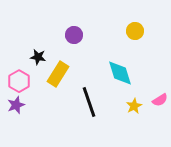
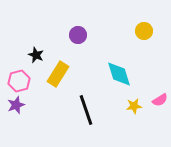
yellow circle: moved 9 px right
purple circle: moved 4 px right
black star: moved 2 px left, 2 px up; rotated 14 degrees clockwise
cyan diamond: moved 1 px left, 1 px down
pink hexagon: rotated 15 degrees clockwise
black line: moved 3 px left, 8 px down
yellow star: rotated 21 degrees clockwise
